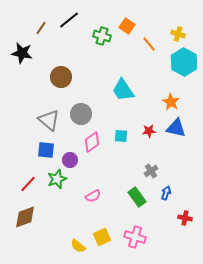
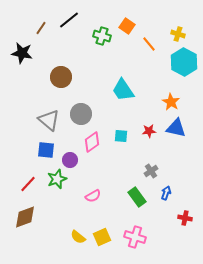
yellow semicircle: moved 9 px up
